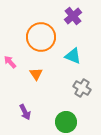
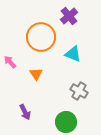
purple cross: moved 4 px left
cyan triangle: moved 2 px up
gray cross: moved 3 px left, 3 px down
